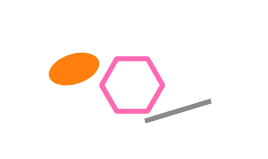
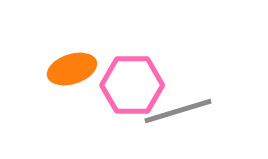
orange ellipse: moved 2 px left
